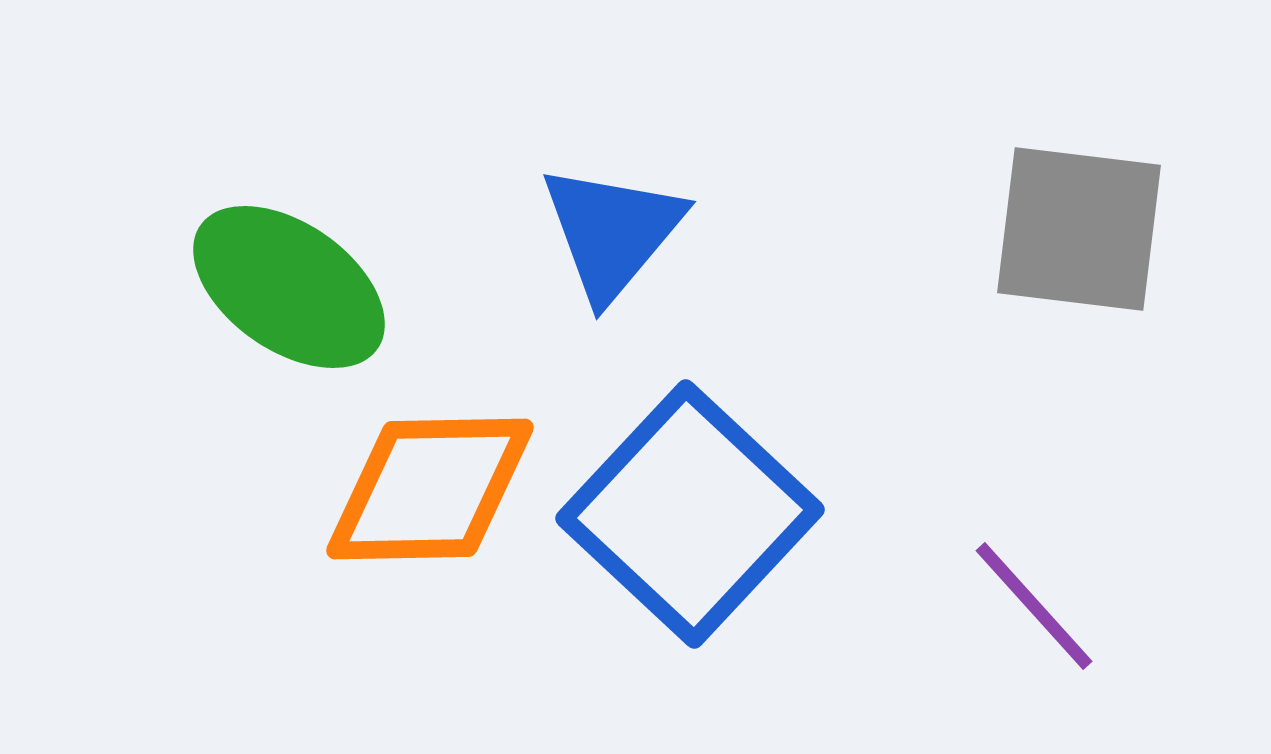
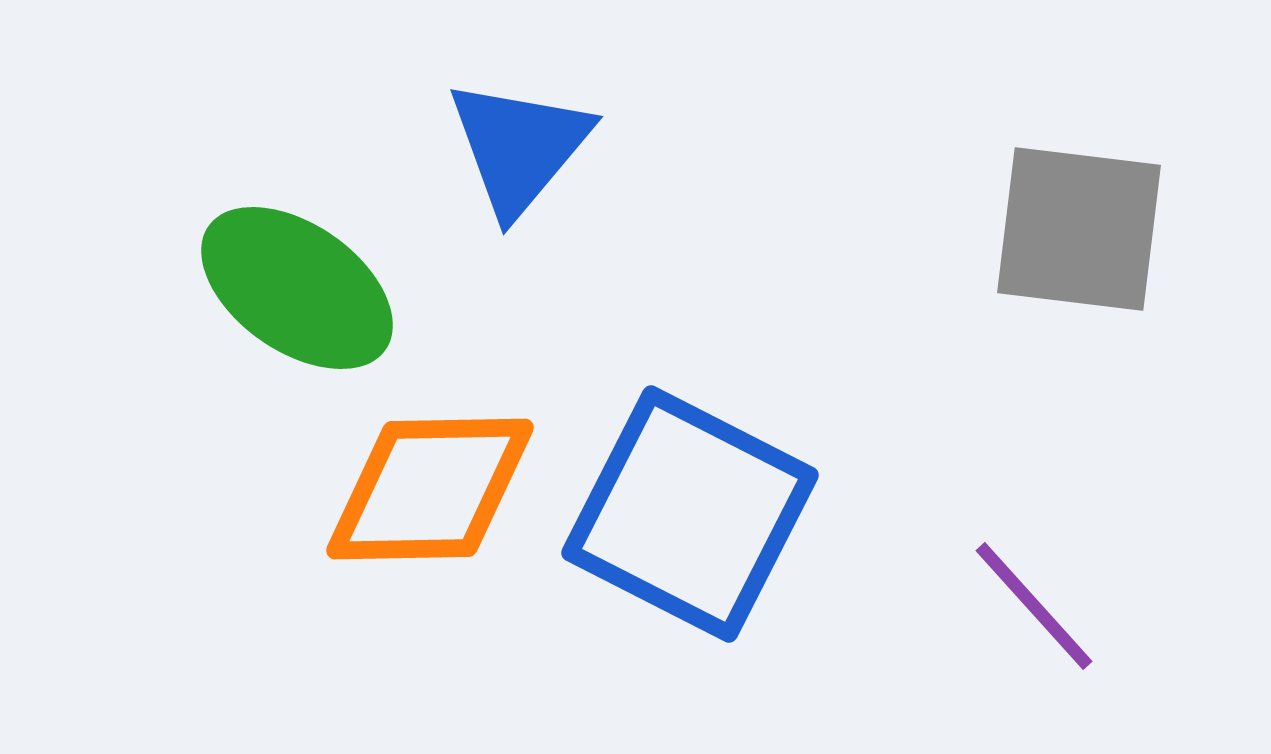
blue triangle: moved 93 px left, 85 px up
green ellipse: moved 8 px right, 1 px down
blue square: rotated 16 degrees counterclockwise
